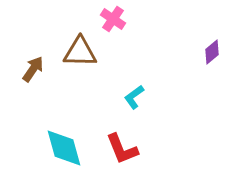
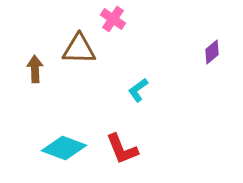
brown triangle: moved 1 px left, 3 px up
brown arrow: moved 2 px right; rotated 36 degrees counterclockwise
cyan L-shape: moved 4 px right, 7 px up
cyan diamond: rotated 54 degrees counterclockwise
